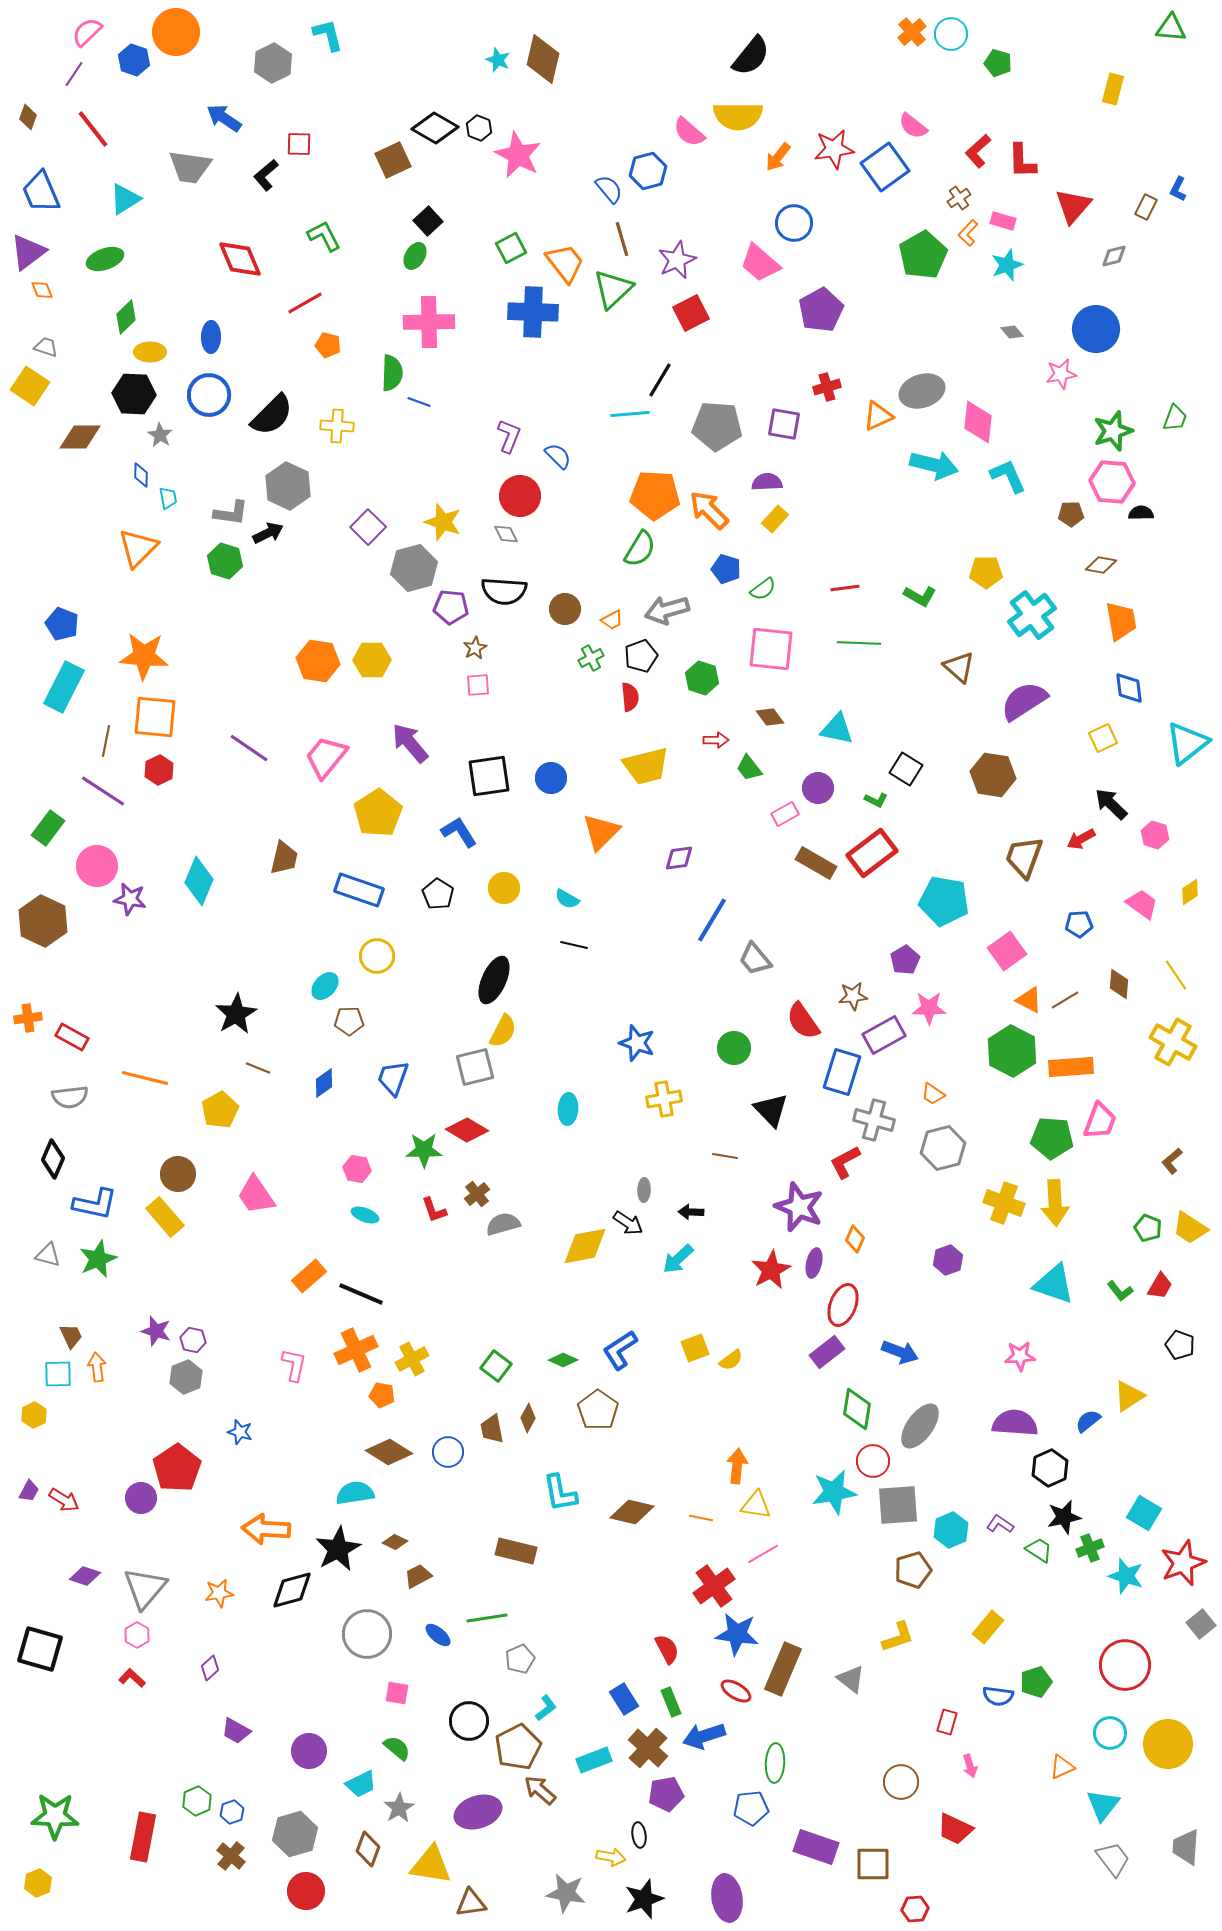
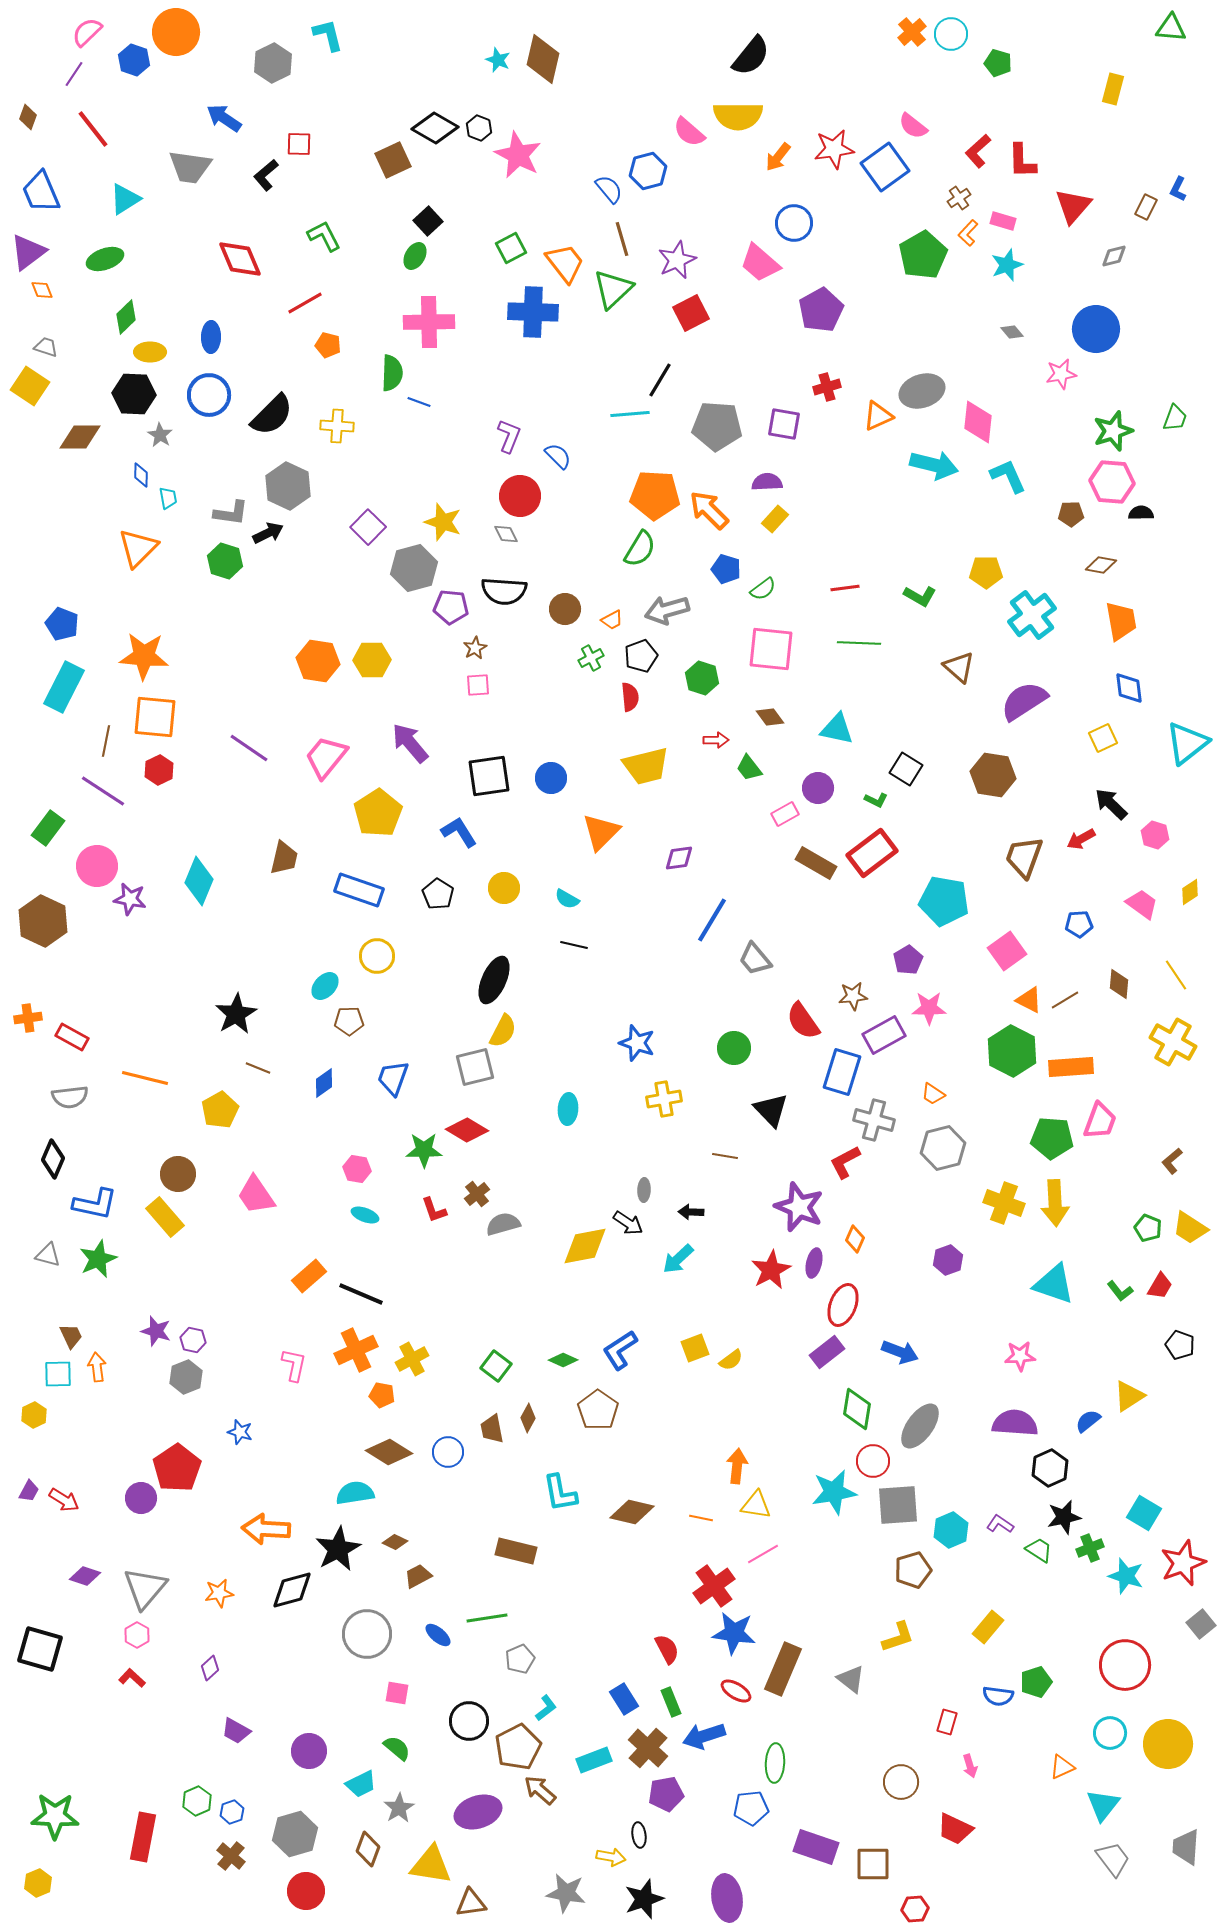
purple pentagon at (905, 960): moved 3 px right
blue star at (737, 1634): moved 3 px left, 1 px up
